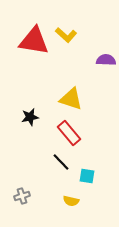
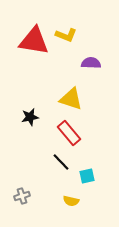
yellow L-shape: rotated 20 degrees counterclockwise
purple semicircle: moved 15 px left, 3 px down
cyan square: rotated 21 degrees counterclockwise
